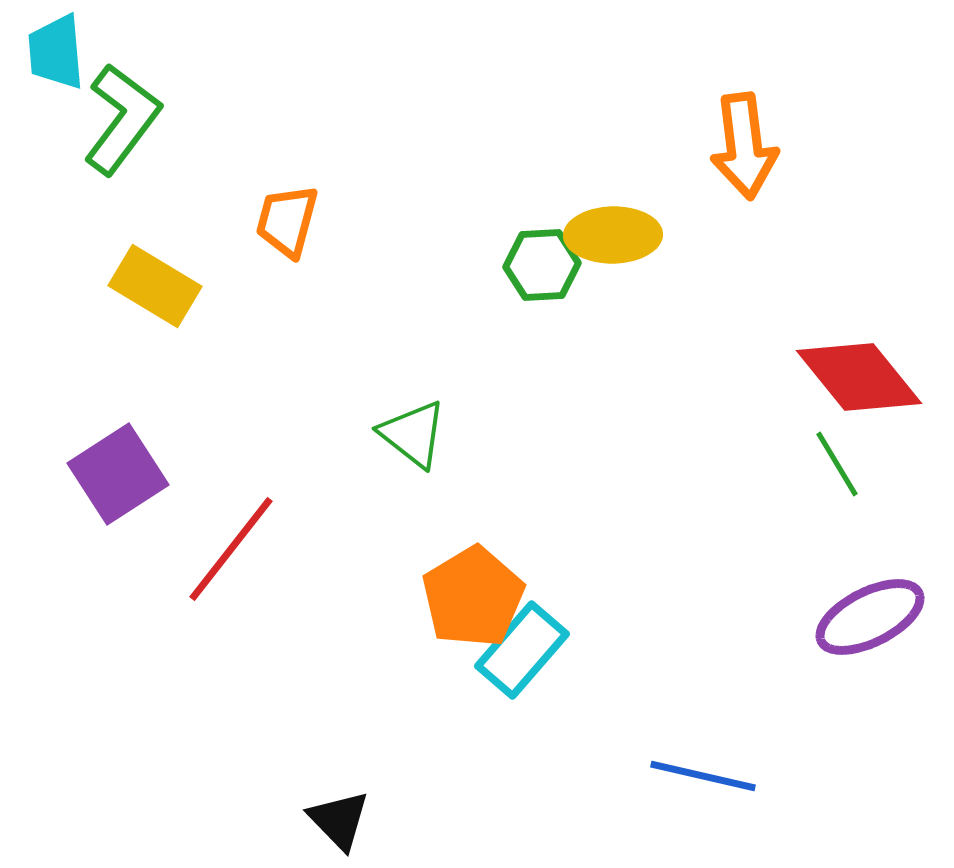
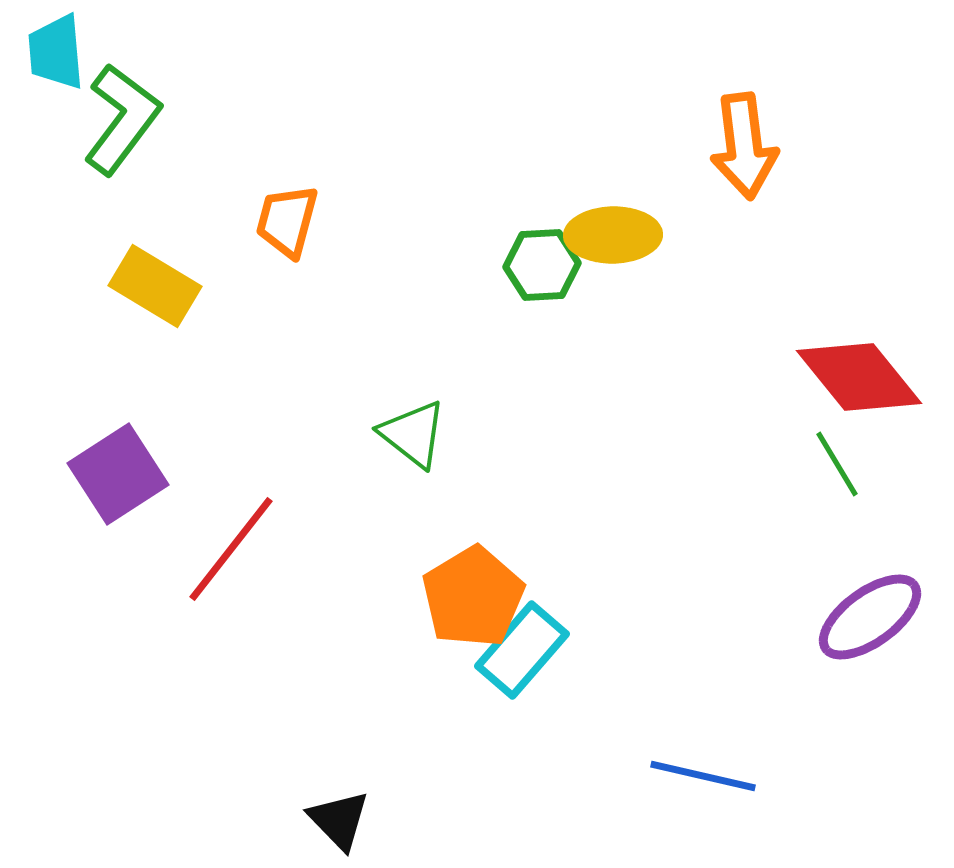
purple ellipse: rotated 9 degrees counterclockwise
